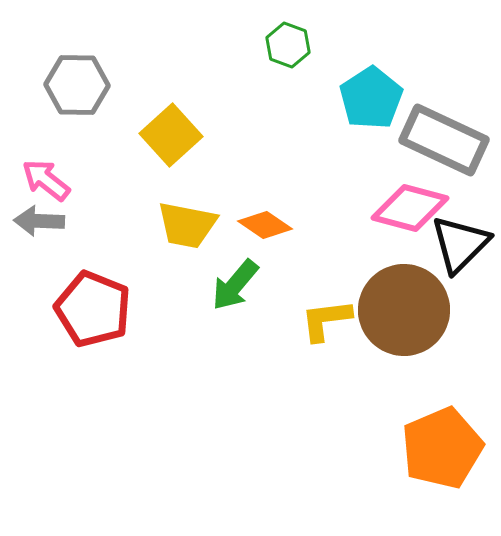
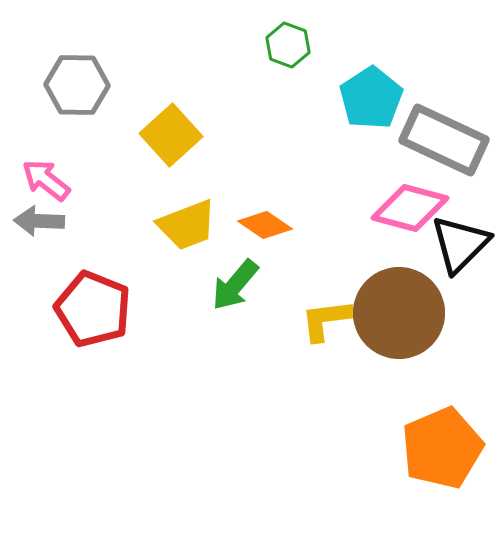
yellow trapezoid: rotated 32 degrees counterclockwise
brown circle: moved 5 px left, 3 px down
